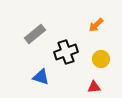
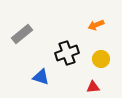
orange arrow: rotated 21 degrees clockwise
gray rectangle: moved 13 px left
black cross: moved 1 px right, 1 px down
red triangle: moved 1 px left
